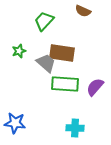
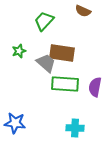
purple semicircle: rotated 30 degrees counterclockwise
